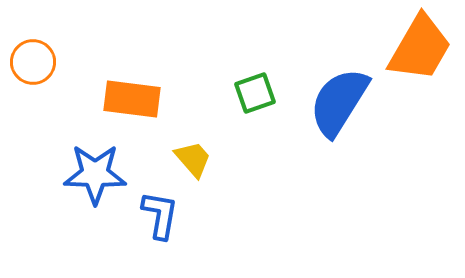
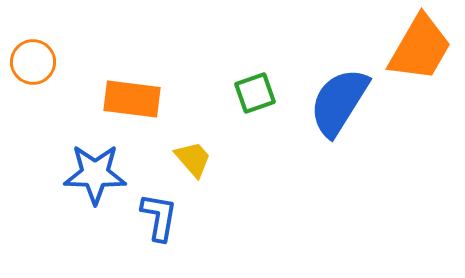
blue L-shape: moved 1 px left, 2 px down
